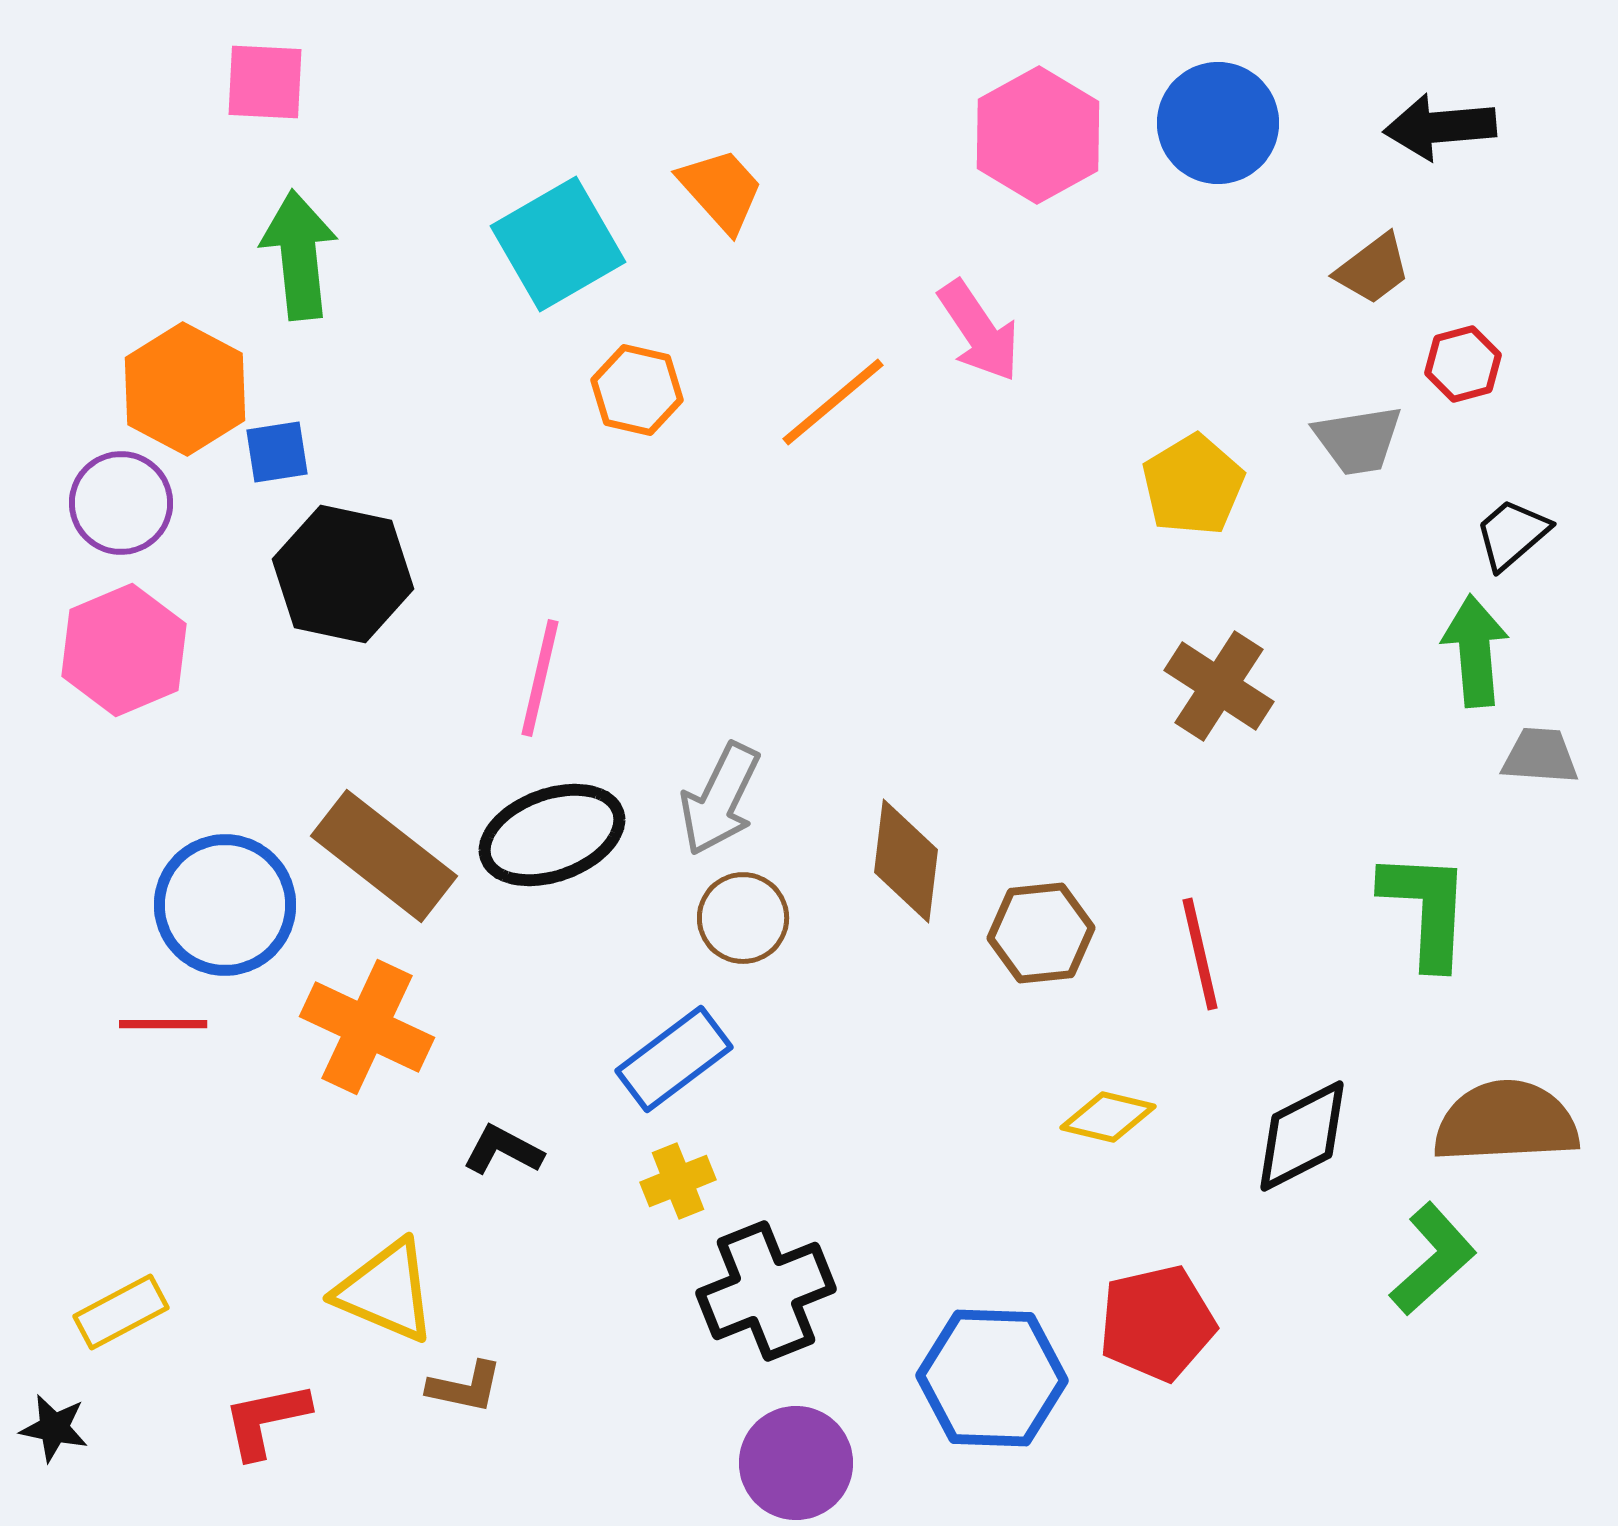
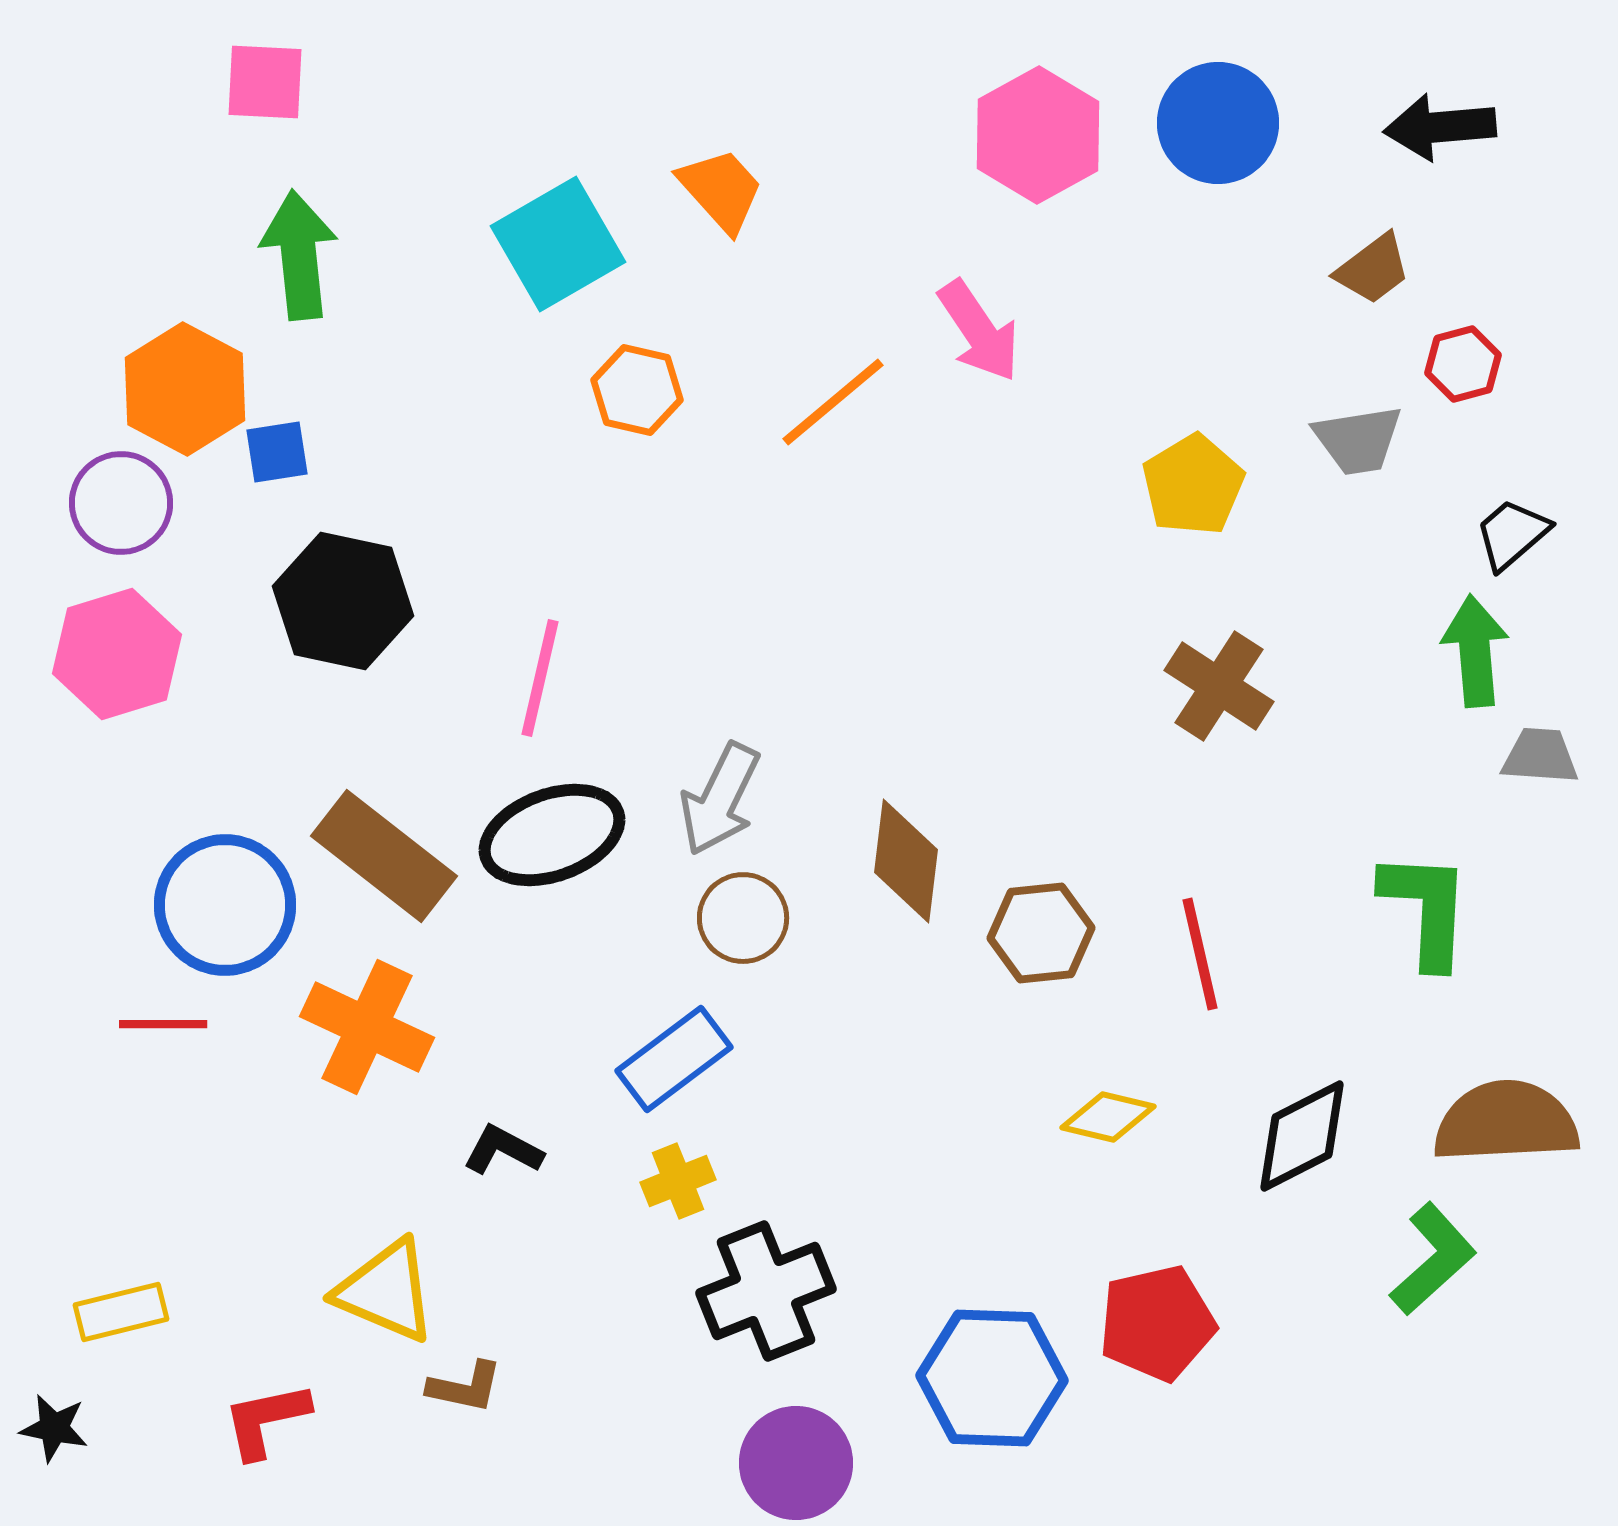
black hexagon at (343, 574): moved 27 px down
pink hexagon at (124, 650): moved 7 px left, 4 px down; rotated 6 degrees clockwise
yellow rectangle at (121, 1312): rotated 14 degrees clockwise
